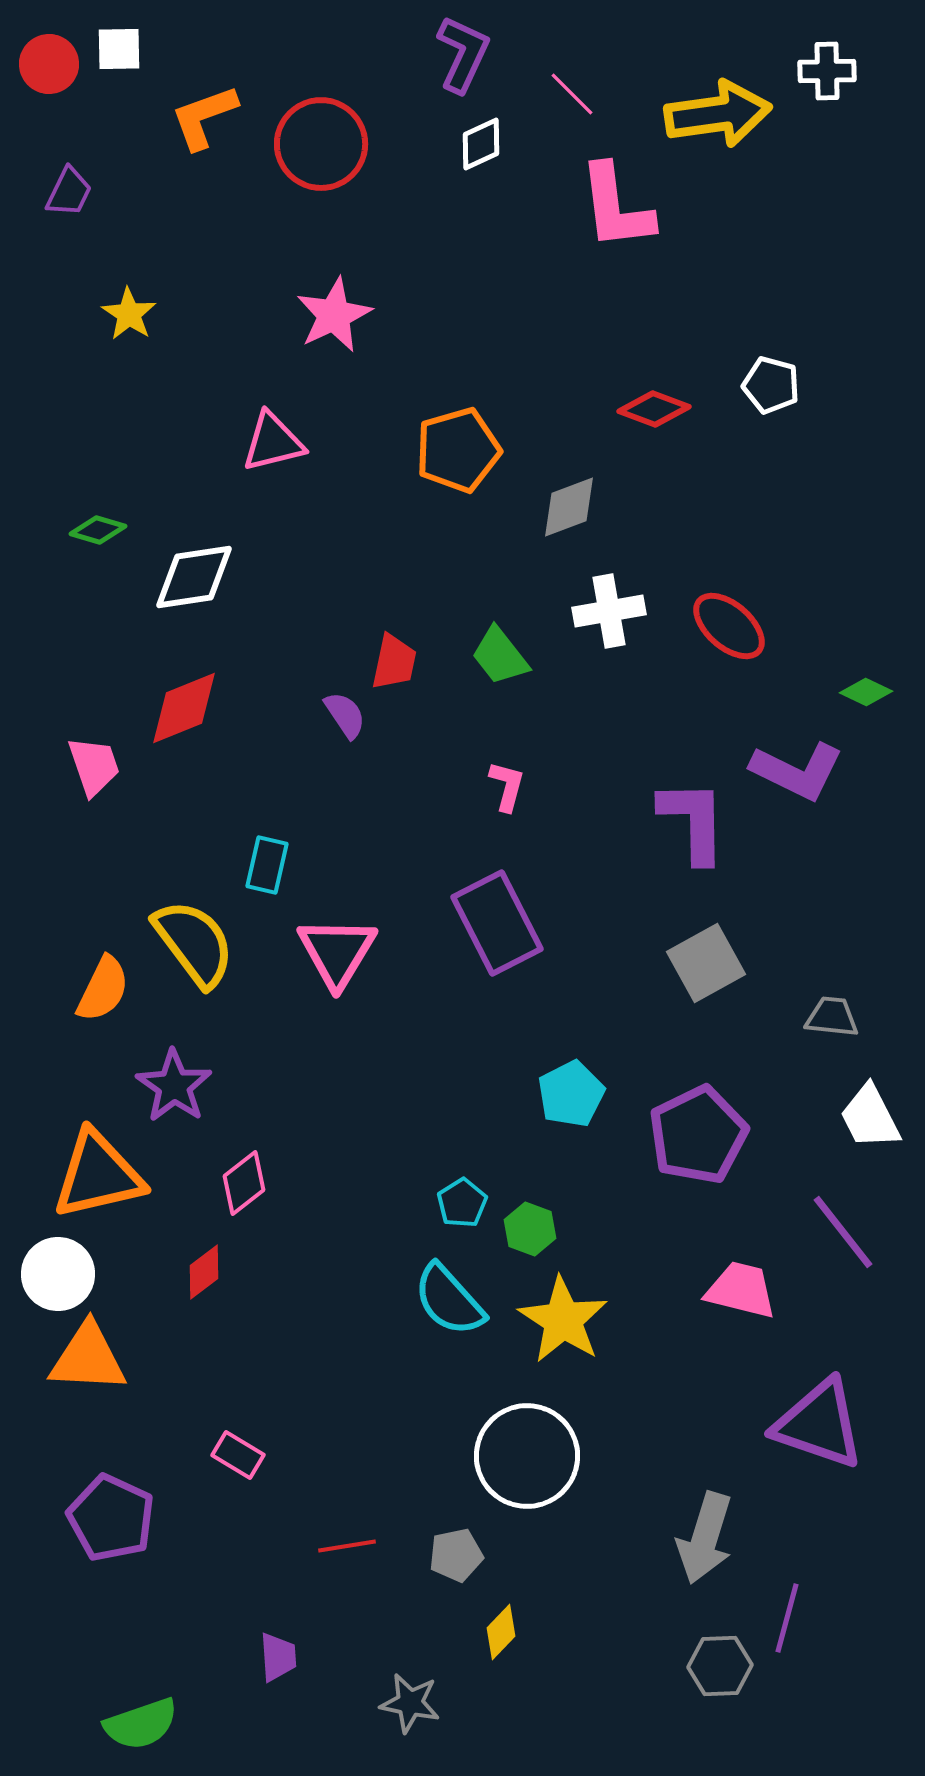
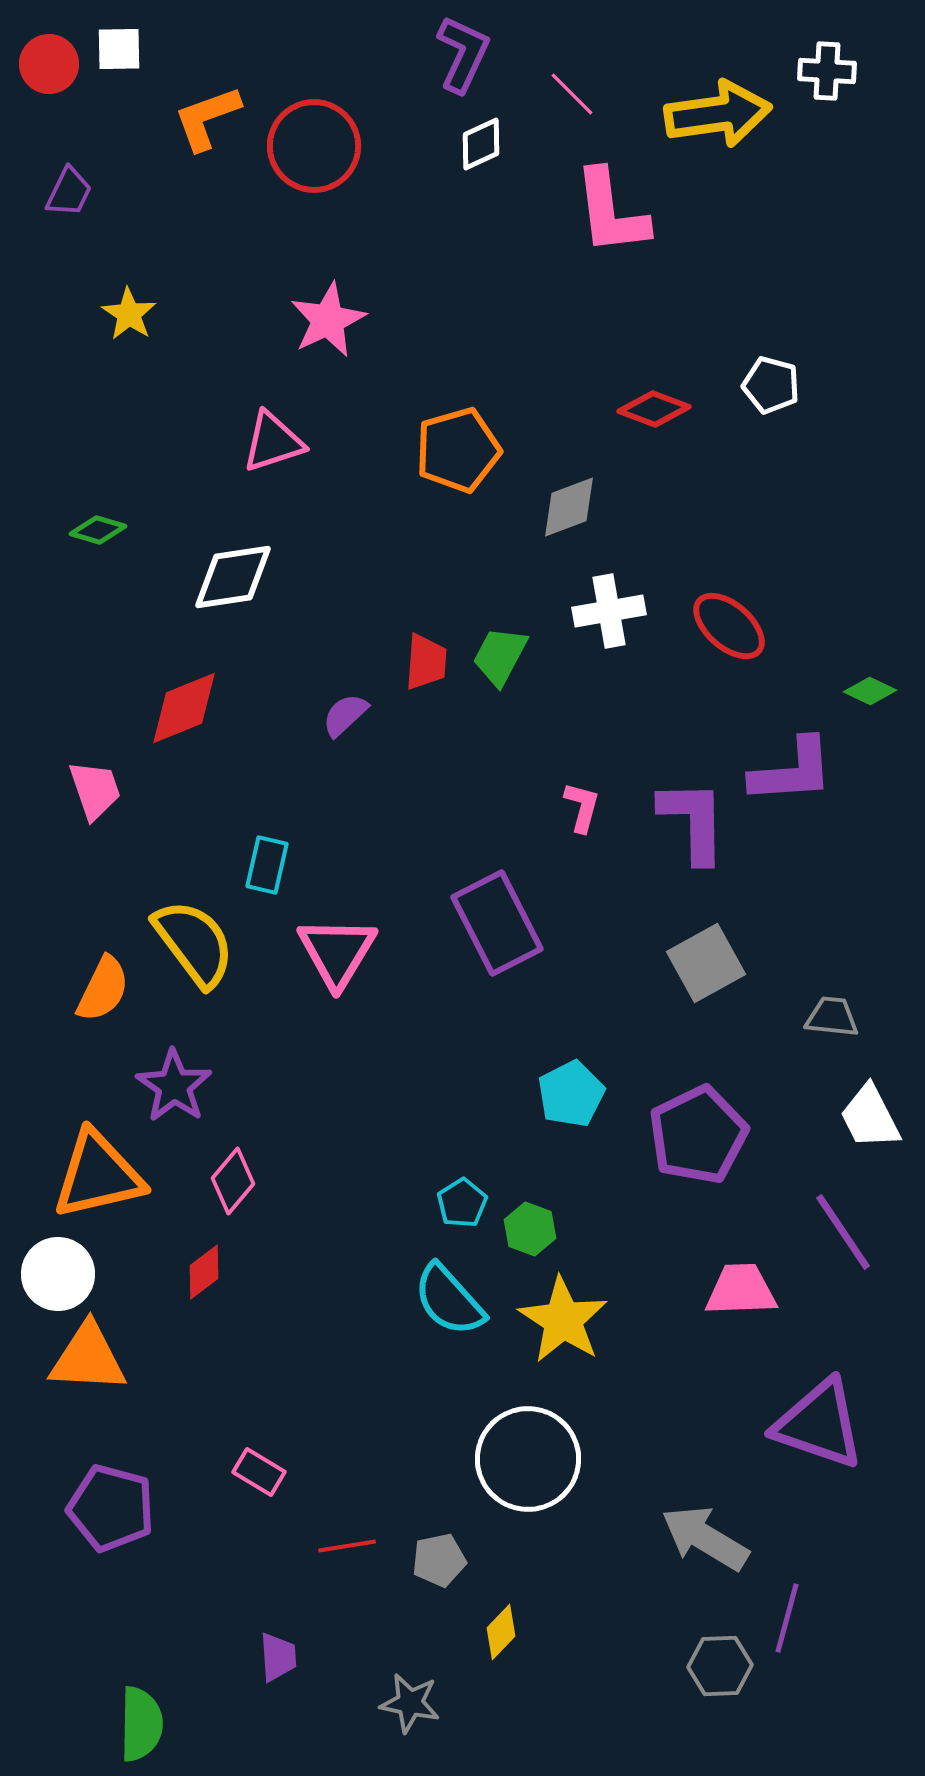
white cross at (827, 71): rotated 4 degrees clockwise
orange L-shape at (204, 117): moved 3 px right, 1 px down
red circle at (321, 144): moved 7 px left, 2 px down
pink L-shape at (616, 207): moved 5 px left, 5 px down
pink star at (334, 315): moved 6 px left, 5 px down
pink triangle at (273, 442): rotated 4 degrees counterclockwise
white diamond at (194, 577): moved 39 px right
green trapezoid at (500, 656): rotated 66 degrees clockwise
red trapezoid at (394, 662): moved 32 px right; rotated 8 degrees counterclockwise
green diamond at (866, 692): moved 4 px right, 1 px up
purple semicircle at (345, 715): rotated 99 degrees counterclockwise
pink trapezoid at (94, 766): moved 1 px right, 24 px down
purple L-shape at (797, 771): moved 5 px left; rotated 30 degrees counterclockwise
pink L-shape at (507, 786): moved 75 px right, 21 px down
pink diamond at (244, 1183): moved 11 px left, 2 px up; rotated 12 degrees counterclockwise
purple line at (843, 1232): rotated 4 degrees clockwise
pink trapezoid at (741, 1290): rotated 16 degrees counterclockwise
pink rectangle at (238, 1455): moved 21 px right, 17 px down
white circle at (527, 1456): moved 1 px right, 3 px down
purple pentagon at (111, 1518): moved 10 px up; rotated 10 degrees counterclockwise
gray arrow at (705, 1538): rotated 104 degrees clockwise
gray pentagon at (456, 1555): moved 17 px left, 5 px down
green semicircle at (141, 1724): rotated 70 degrees counterclockwise
